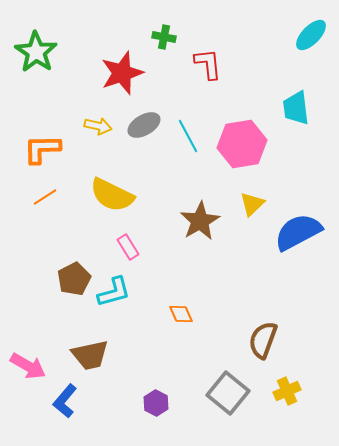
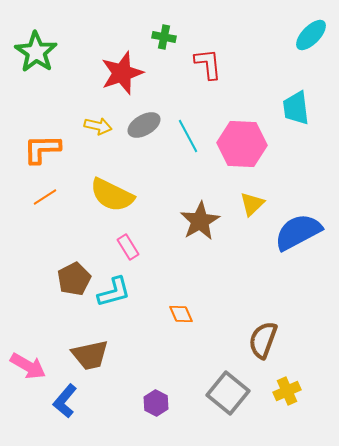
pink hexagon: rotated 12 degrees clockwise
